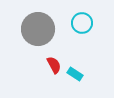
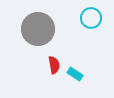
cyan circle: moved 9 px right, 5 px up
red semicircle: rotated 18 degrees clockwise
